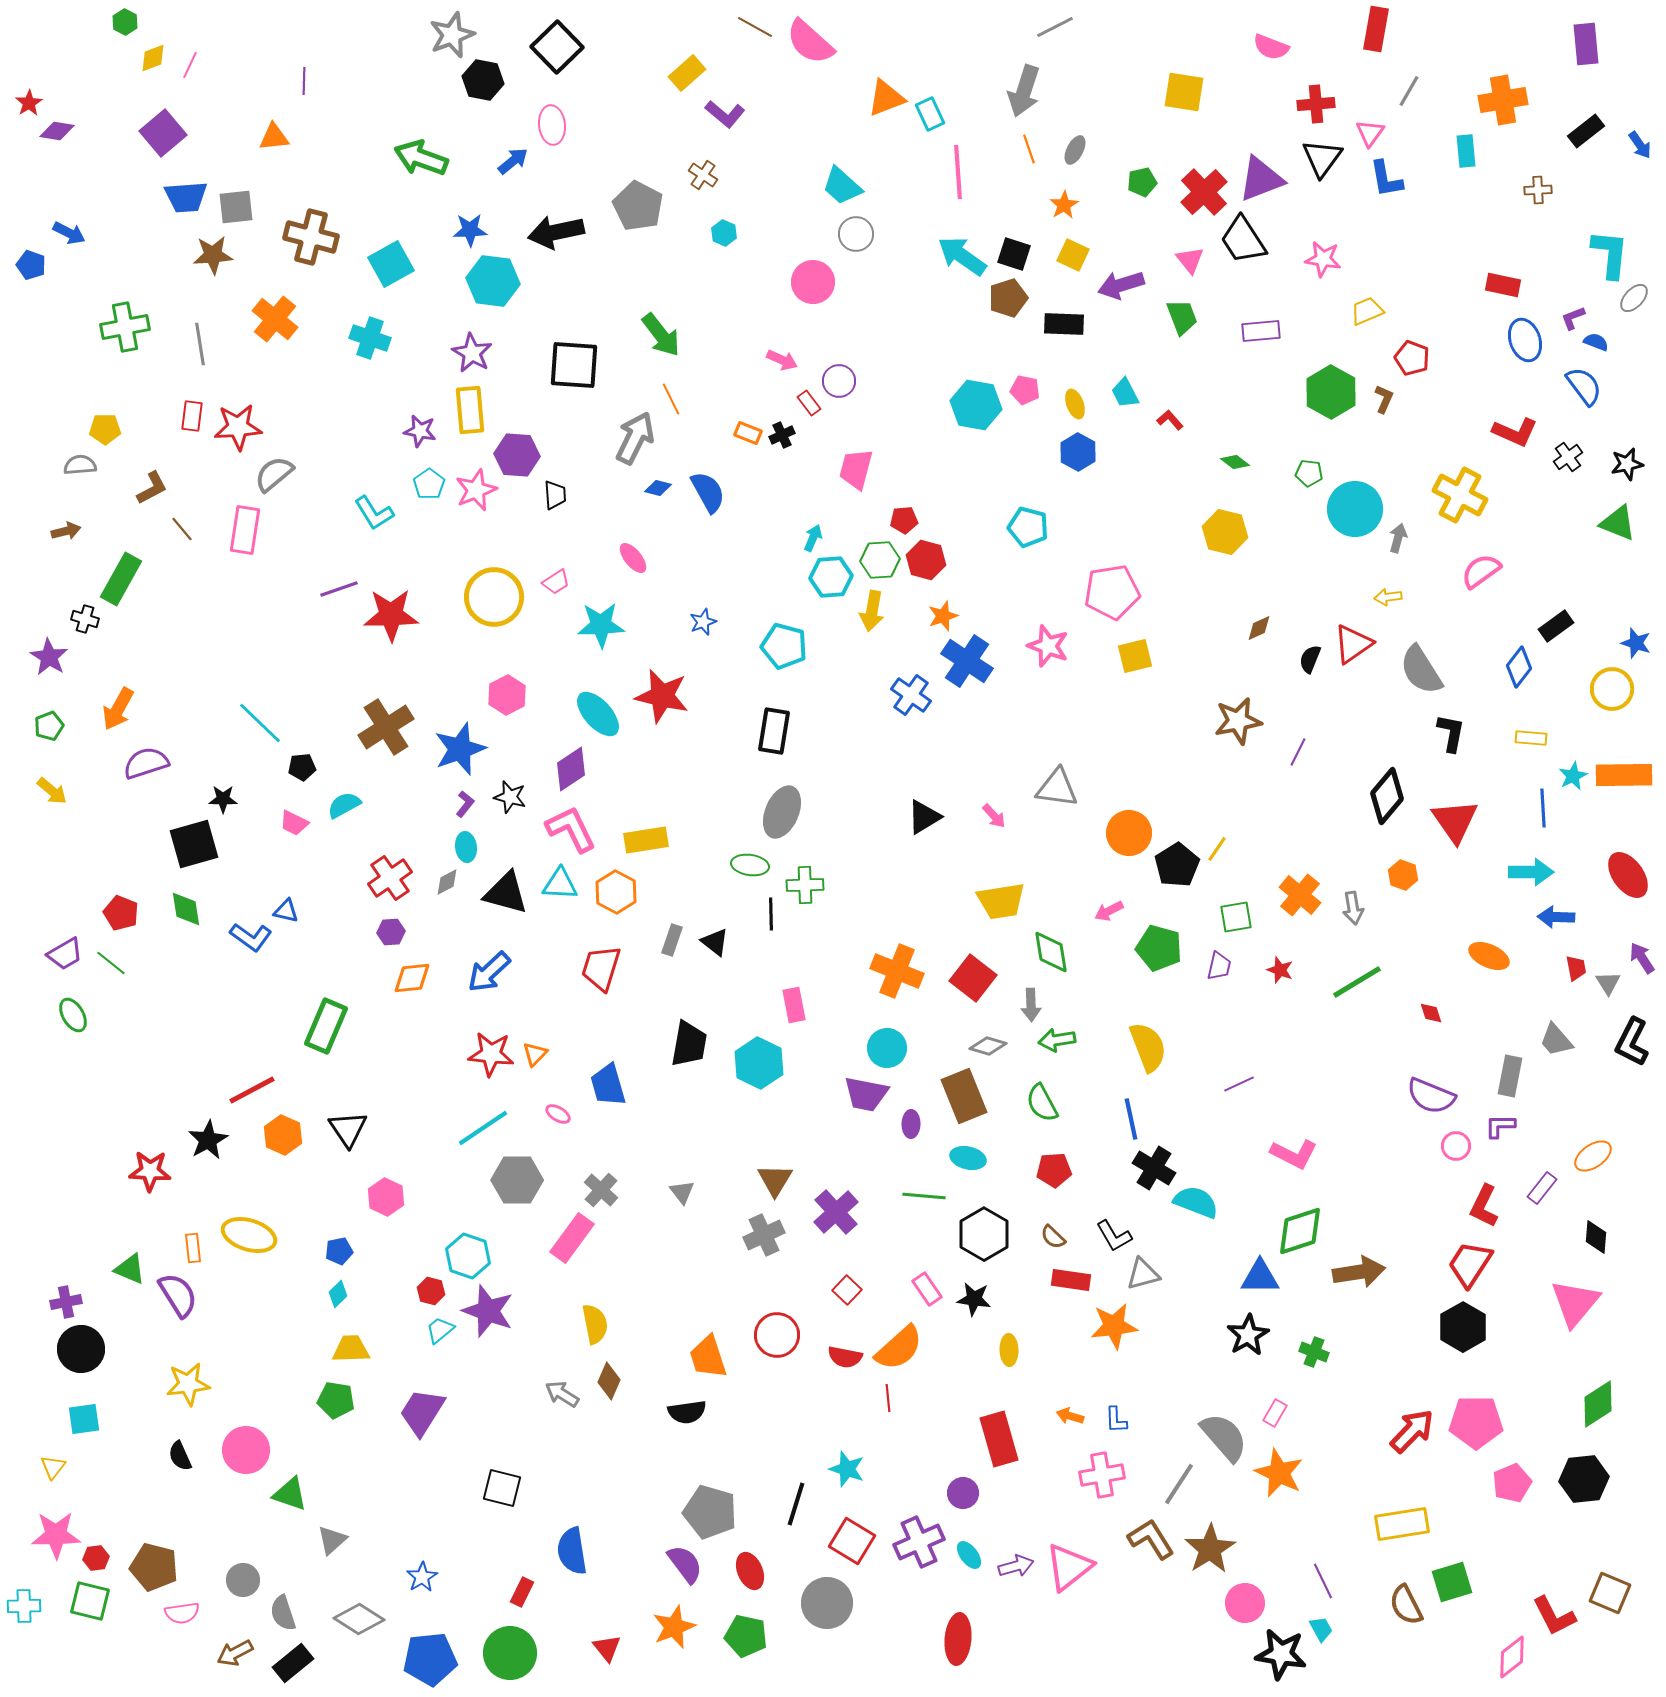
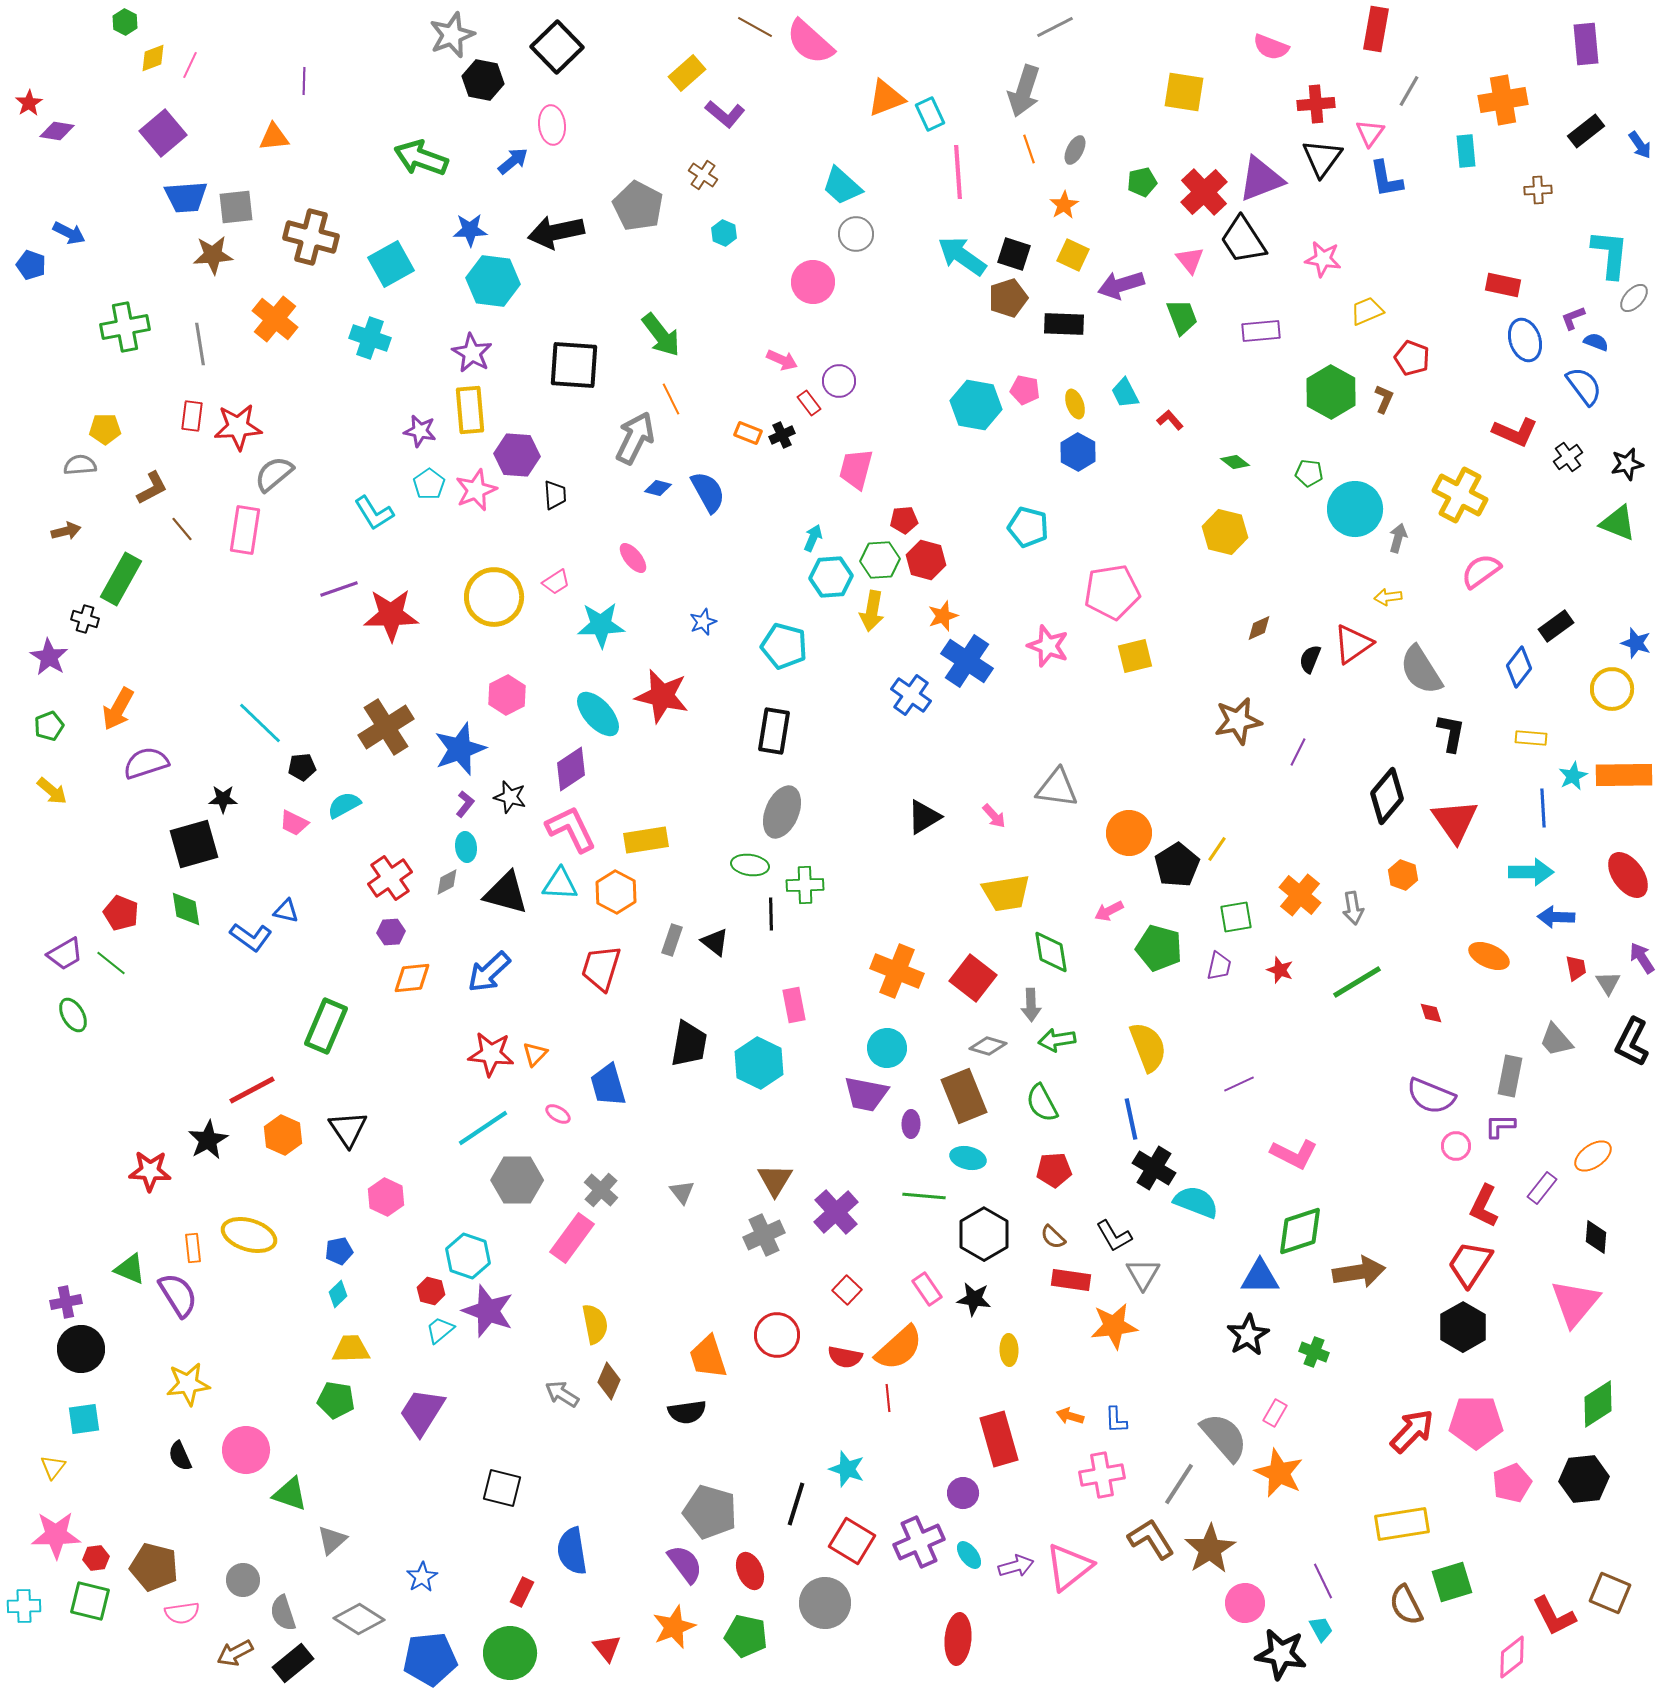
yellow trapezoid at (1001, 901): moved 5 px right, 8 px up
gray triangle at (1143, 1274): rotated 45 degrees counterclockwise
gray circle at (827, 1603): moved 2 px left
